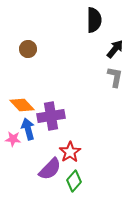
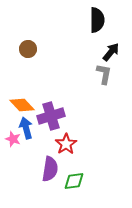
black semicircle: moved 3 px right
black arrow: moved 4 px left, 3 px down
gray L-shape: moved 11 px left, 3 px up
purple cross: rotated 8 degrees counterclockwise
blue arrow: moved 2 px left, 1 px up
pink star: rotated 14 degrees clockwise
red star: moved 4 px left, 8 px up
purple semicircle: rotated 35 degrees counterclockwise
green diamond: rotated 40 degrees clockwise
